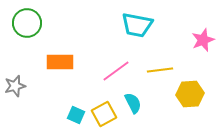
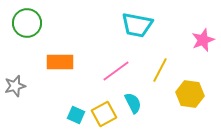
yellow line: rotated 55 degrees counterclockwise
yellow hexagon: rotated 12 degrees clockwise
